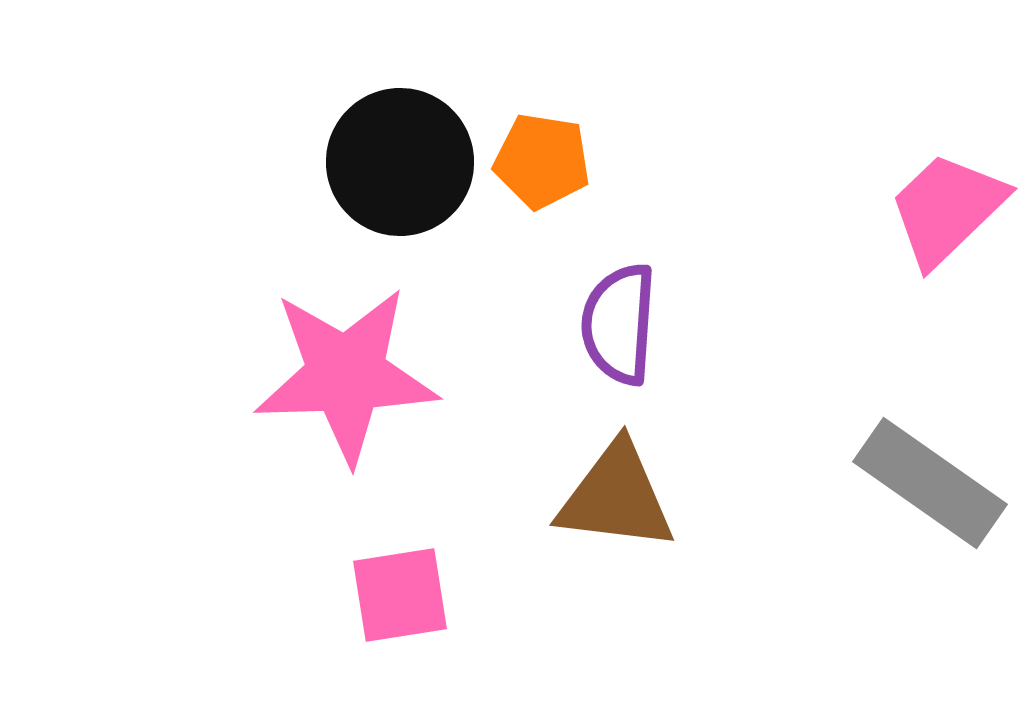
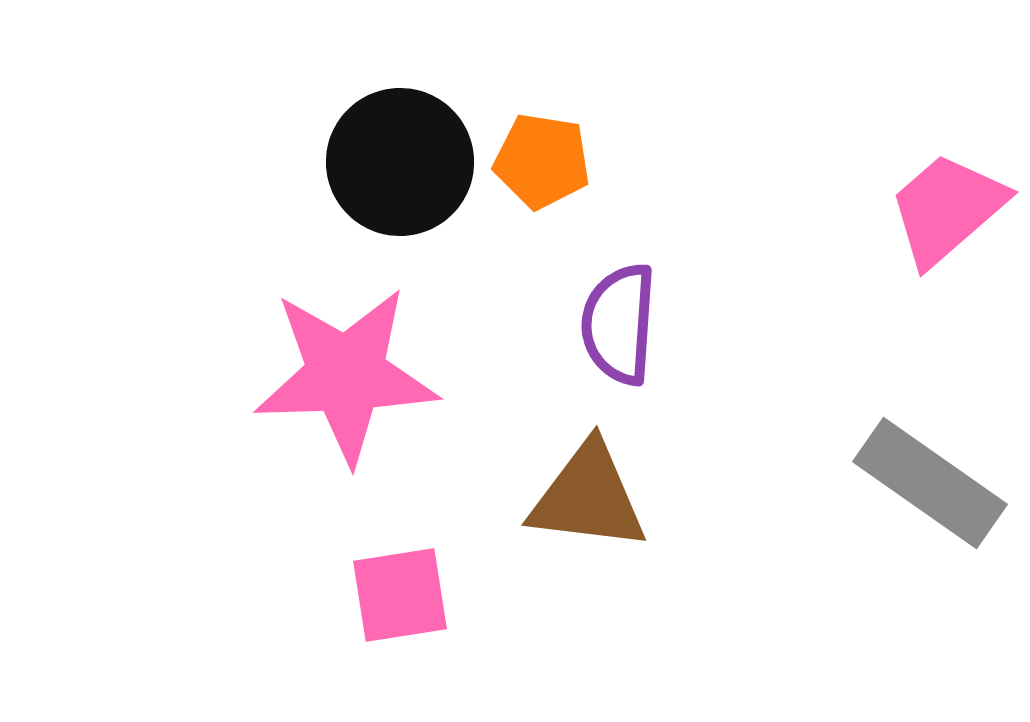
pink trapezoid: rotated 3 degrees clockwise
brown triangle: moved 28 px left
